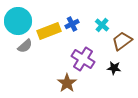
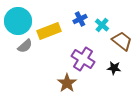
blue cross: moved 8 px right, 5 px up
brown trapezoid: rotated 75 degrees clockwise
